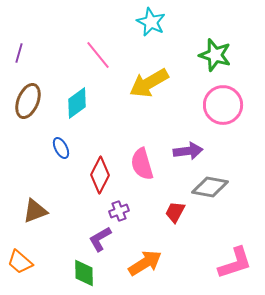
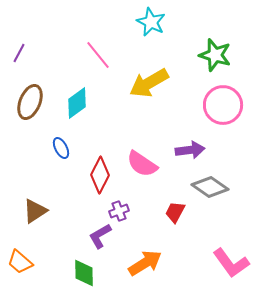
purple line: rotated 12 degrees clockwise
brown ellipse: moved 2 px right, 1 px down
purple arrow: moved 2 px right, 1 px up
pink semicircle: rotated 40 degrees counterclockwise
gray diamond: rotated 24 degrees clockwise
brown triangle: rotated 12 degrees counterclockwise
purple L-shape: moved 3 px up
pink L-shape: moved 4 px left; rotated 72 degrees clockwise
